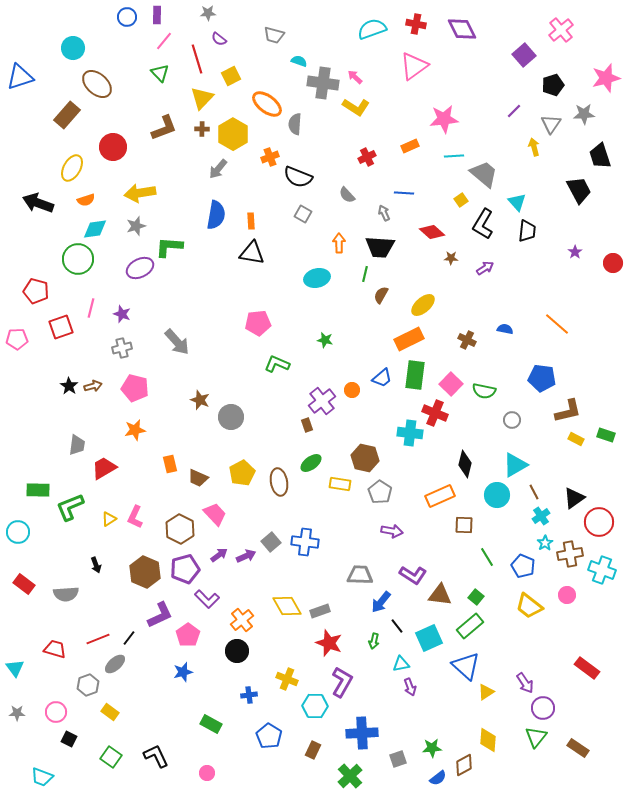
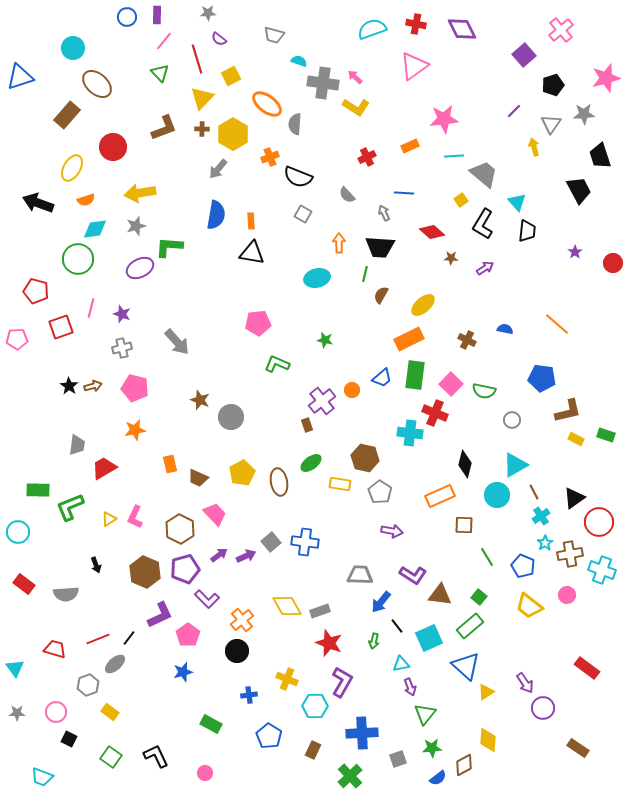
green square at (476, 597): moved 3 px right
green triangle at (536, 737): moved 111 px left, 23 px up
pink circle at (207, 773): moved 2 px left
